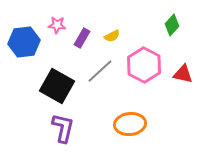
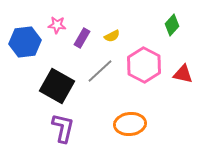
blue hexagon: moved 1 px right
